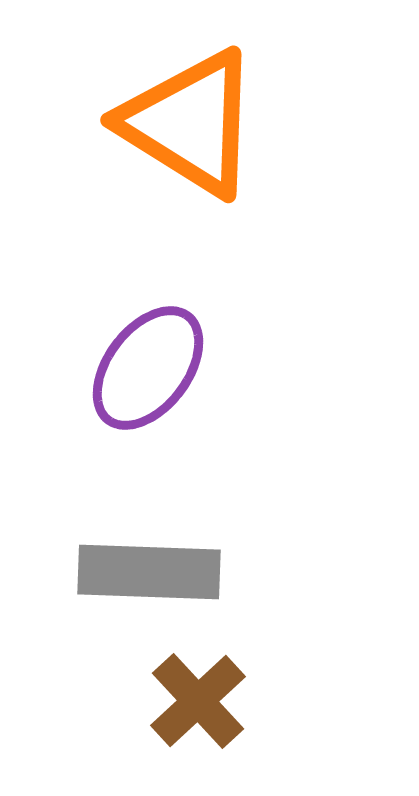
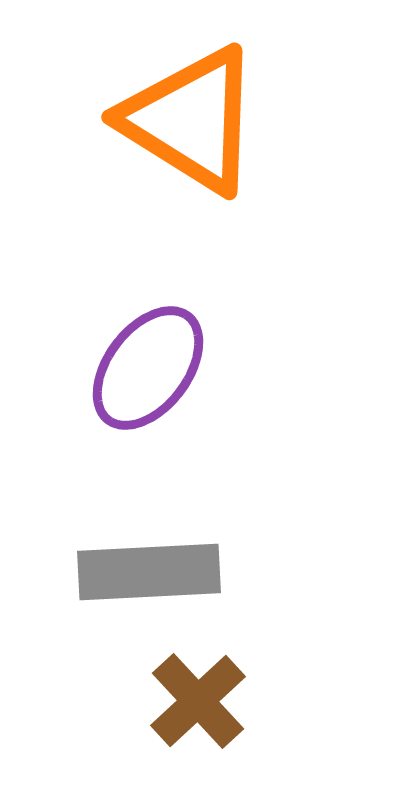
orange triangle: moved 1 px right, 3 px up
gray rectangle: rotated 5 degrees counterclockwise
